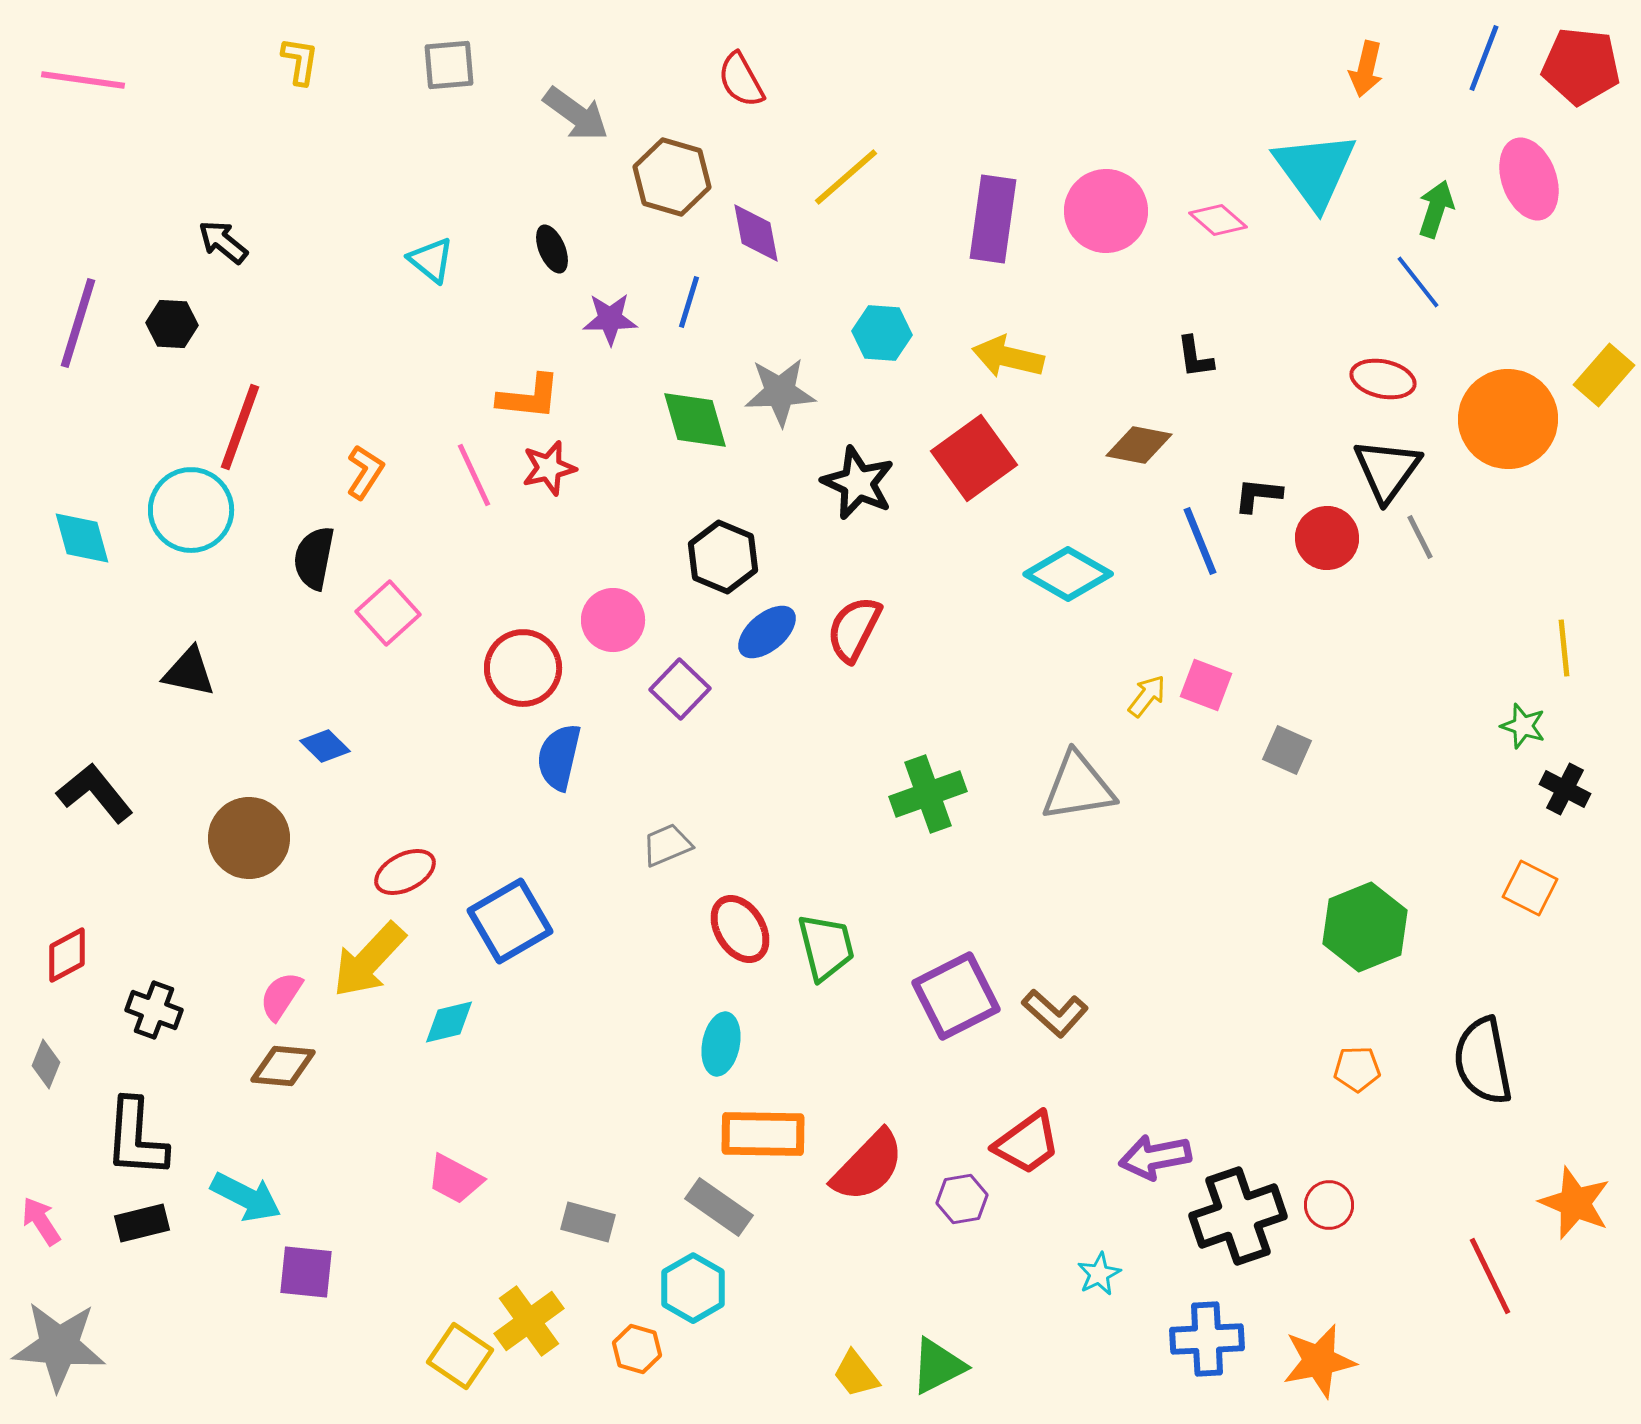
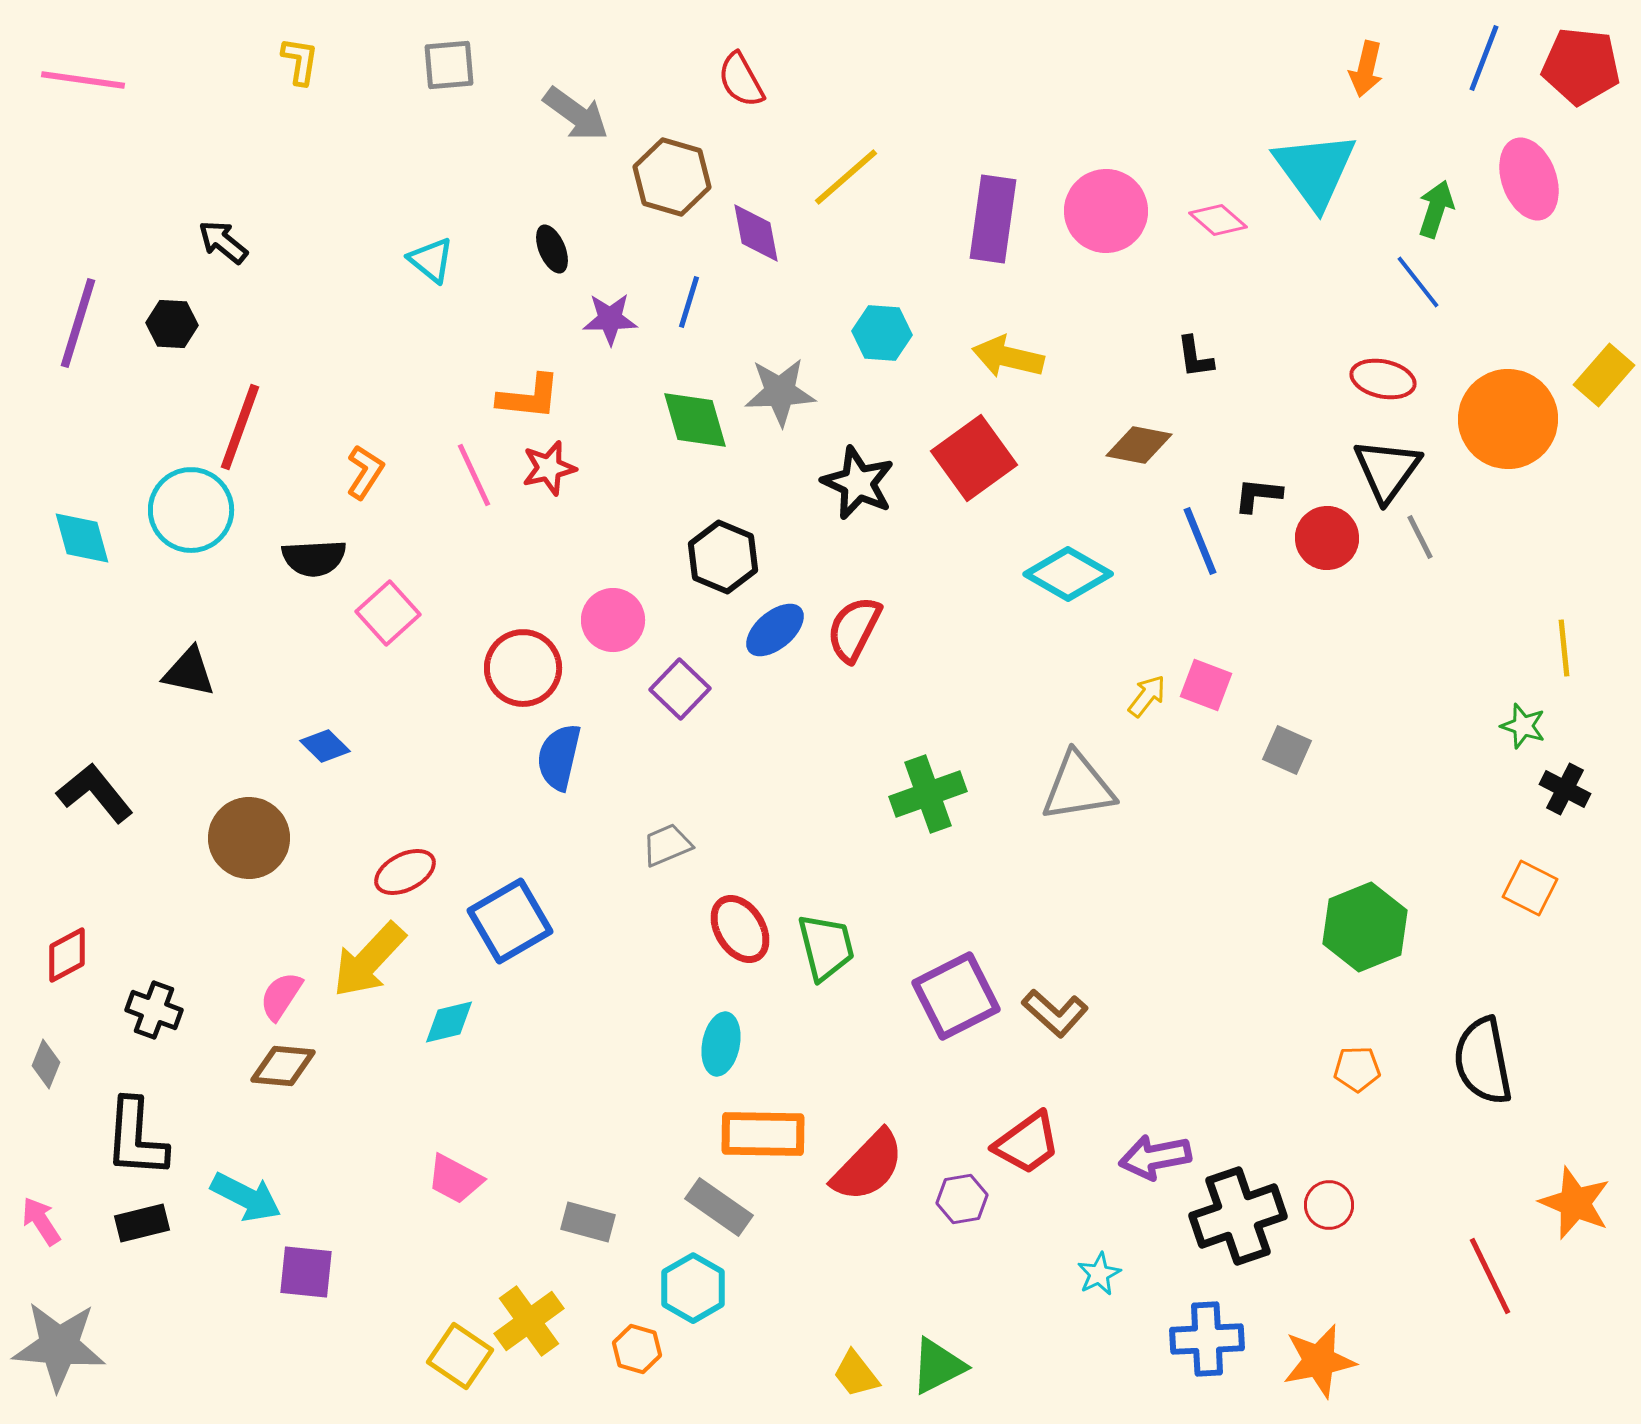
black semicircle at (314, 558): rotated 104 degrees counterclockwise
blue ellipse at (767, 632): moved 8 px right, 2 px up
